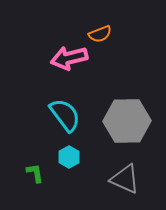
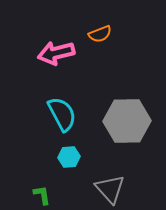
pink arrow: moved 13 px left, 5 px up
cyan semicircle: moved 3 px left, 1 px up; rotated 9 degrees clockwise
cyan hexagon: rotated 25 degrees clockwise
green L-shape: moved 7 px right, 22 px down
gray triangle: moved 15 px left, 10 px down; rotated 24 degrees clockwise
